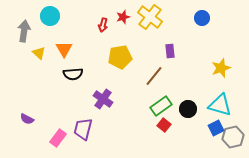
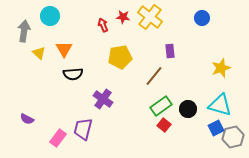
red star: rotated 24 degrees clockwise
red arrow: rotated 144 degrees clockwise
